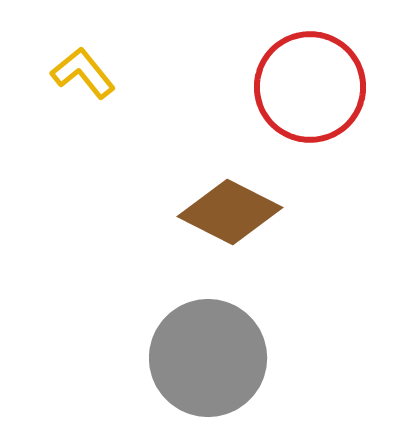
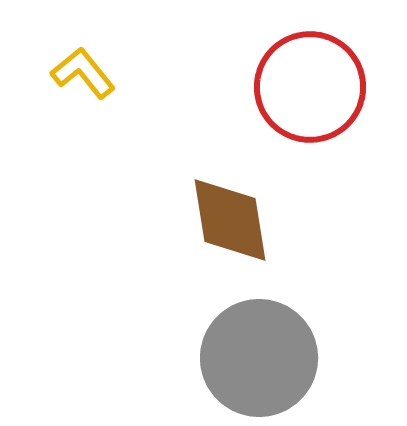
brown diamond: moved 8 px down; rotated 54 degrees clockwise
gray circle: moved 51 px right
